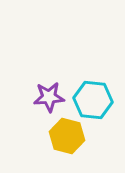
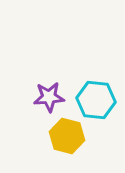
cyan hexagon: moved 3 px right
